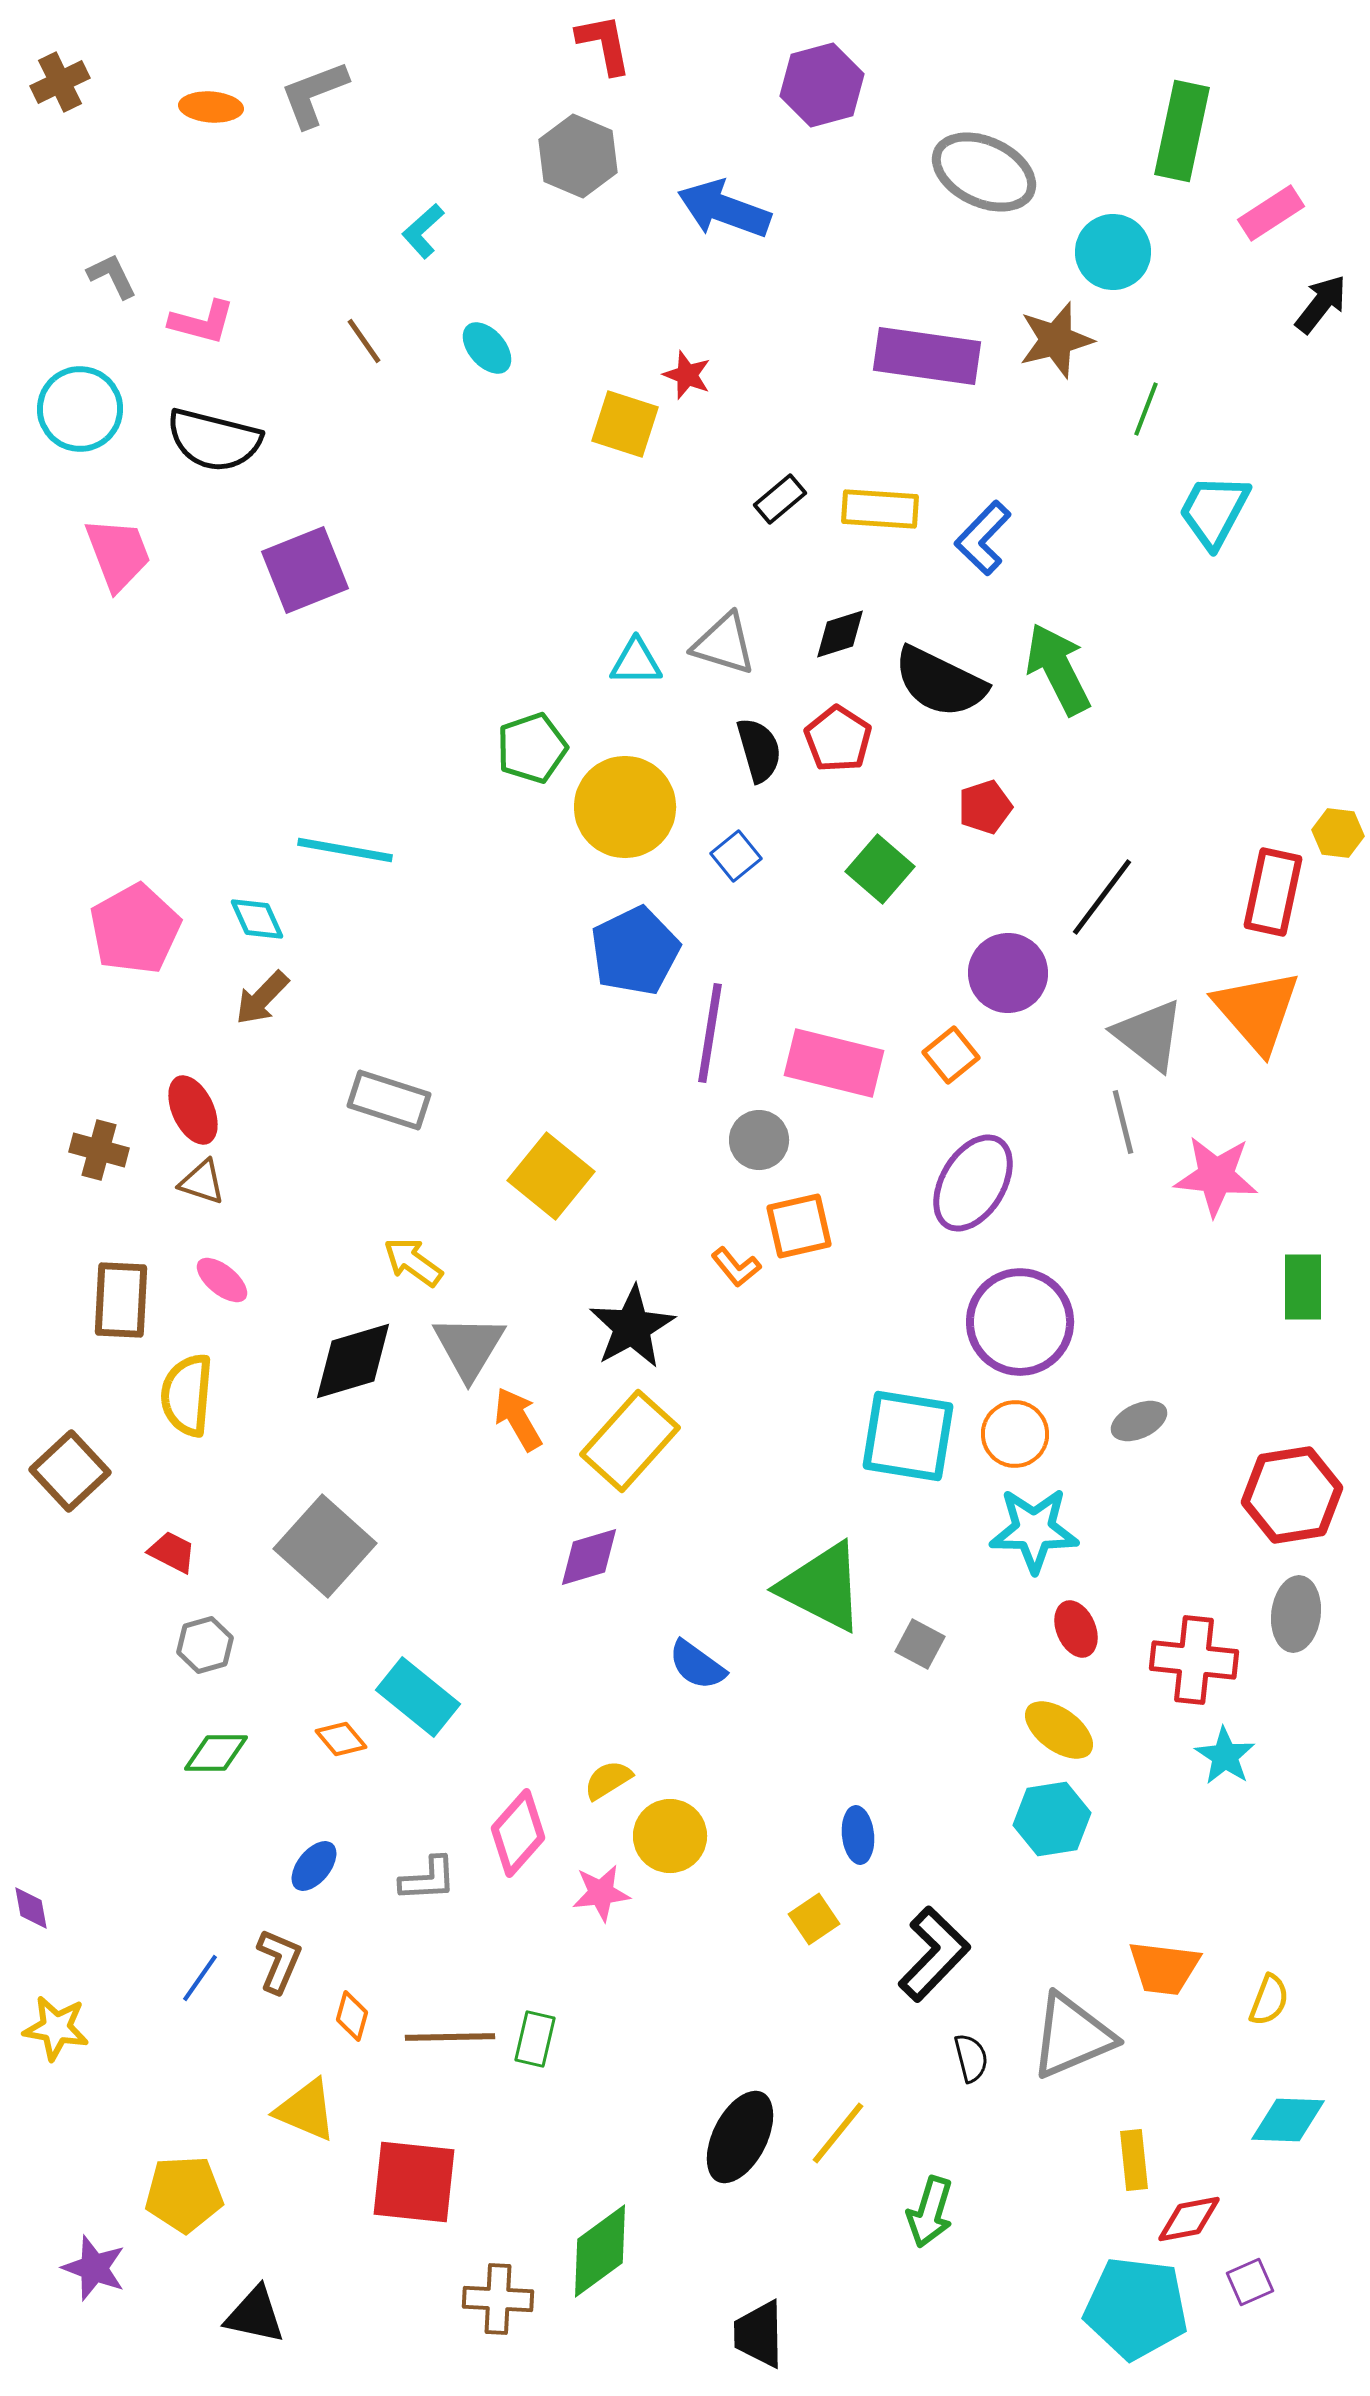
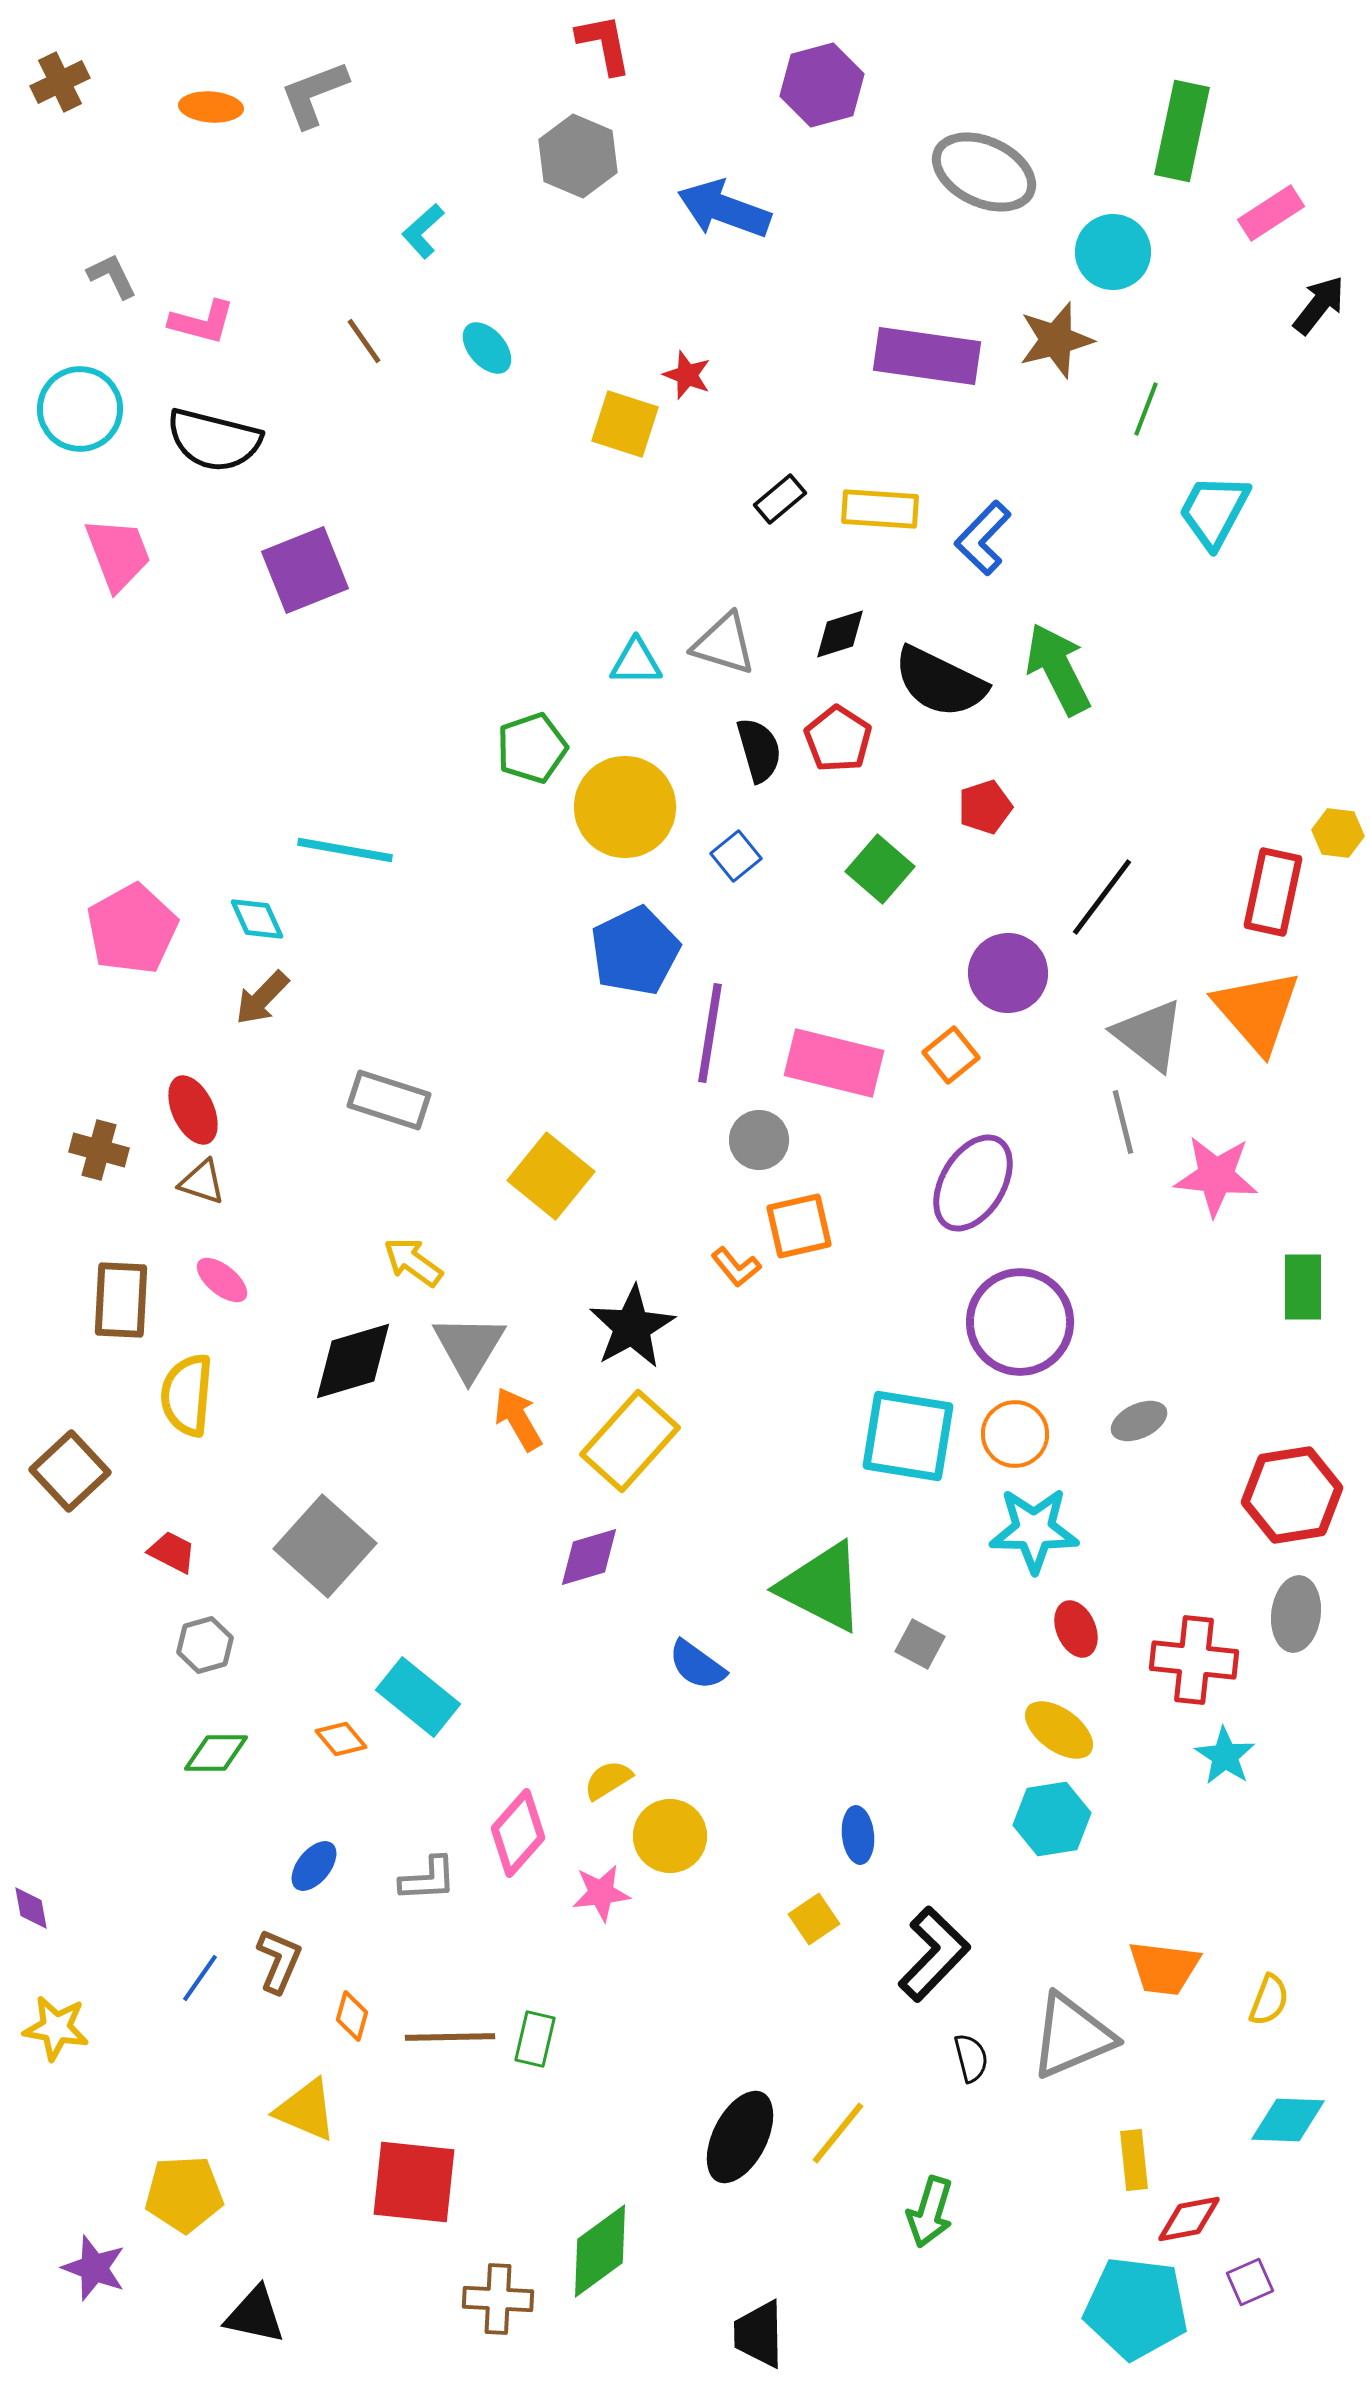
black arrow at (1321, 304): moved 2 px left, 1 px down
pink pentagon at (135, 929): moved 3 px left
